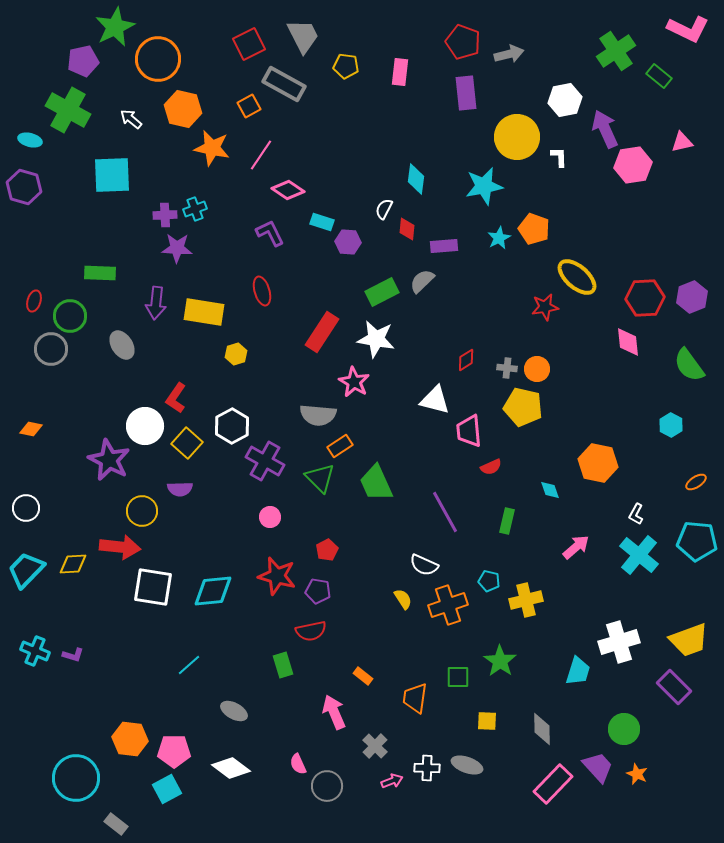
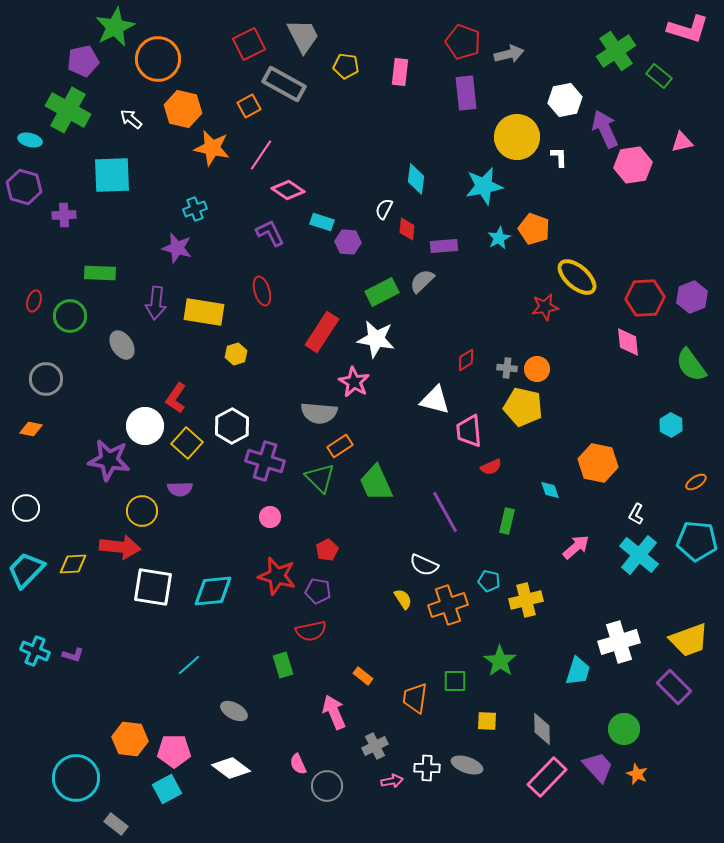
pink L-shape at (688, 29): rotated 9 degrees counterclockwise
purple cross at (165, 215): moved 101 px left
purple star at (177, 248): rotated 12 degrees clockwise
gray circle at (51, 349): moved 5 px left, 30 px down
green semicircle at (689, 365): moved 2 px right
gray semicircle at (318, 415): moved 1 px right, 2 px up
purple star at (109, 460): rotated 18 degrees counterclockwise
purple cross at (265, 461): rotated 12 degrees counterclockwise
green square at (458, 677): moved 3 px left, 4 px down
gray cross at (375, 746): rotated 20 degrees clockwise
pink arrow at (392, 781): rotated 10 degrees clockwise
pink rectangle at (553, 784): moved 6 px left, 7 px up
